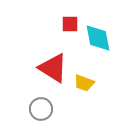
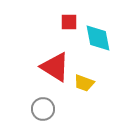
red square: moved 1 px left, 2 px up
red triangle: moved 2 px right, 1 px up
gray circle: moved 2 px right
